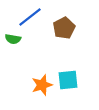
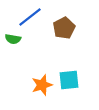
cyan square: moved 1 px right
